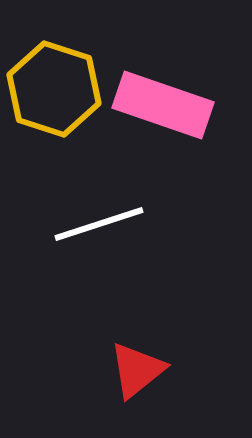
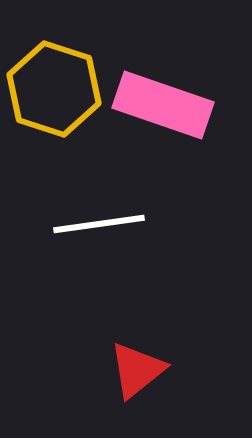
white line: rotated 10 degrees clockwise
